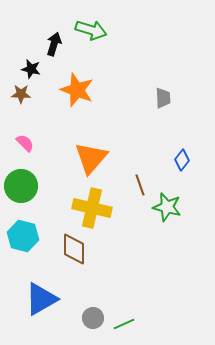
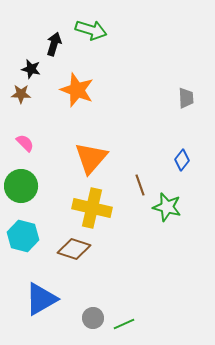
gray trapezoid: moved 23 px right
brown diamond: rotated 72 degrees counterclockwise
